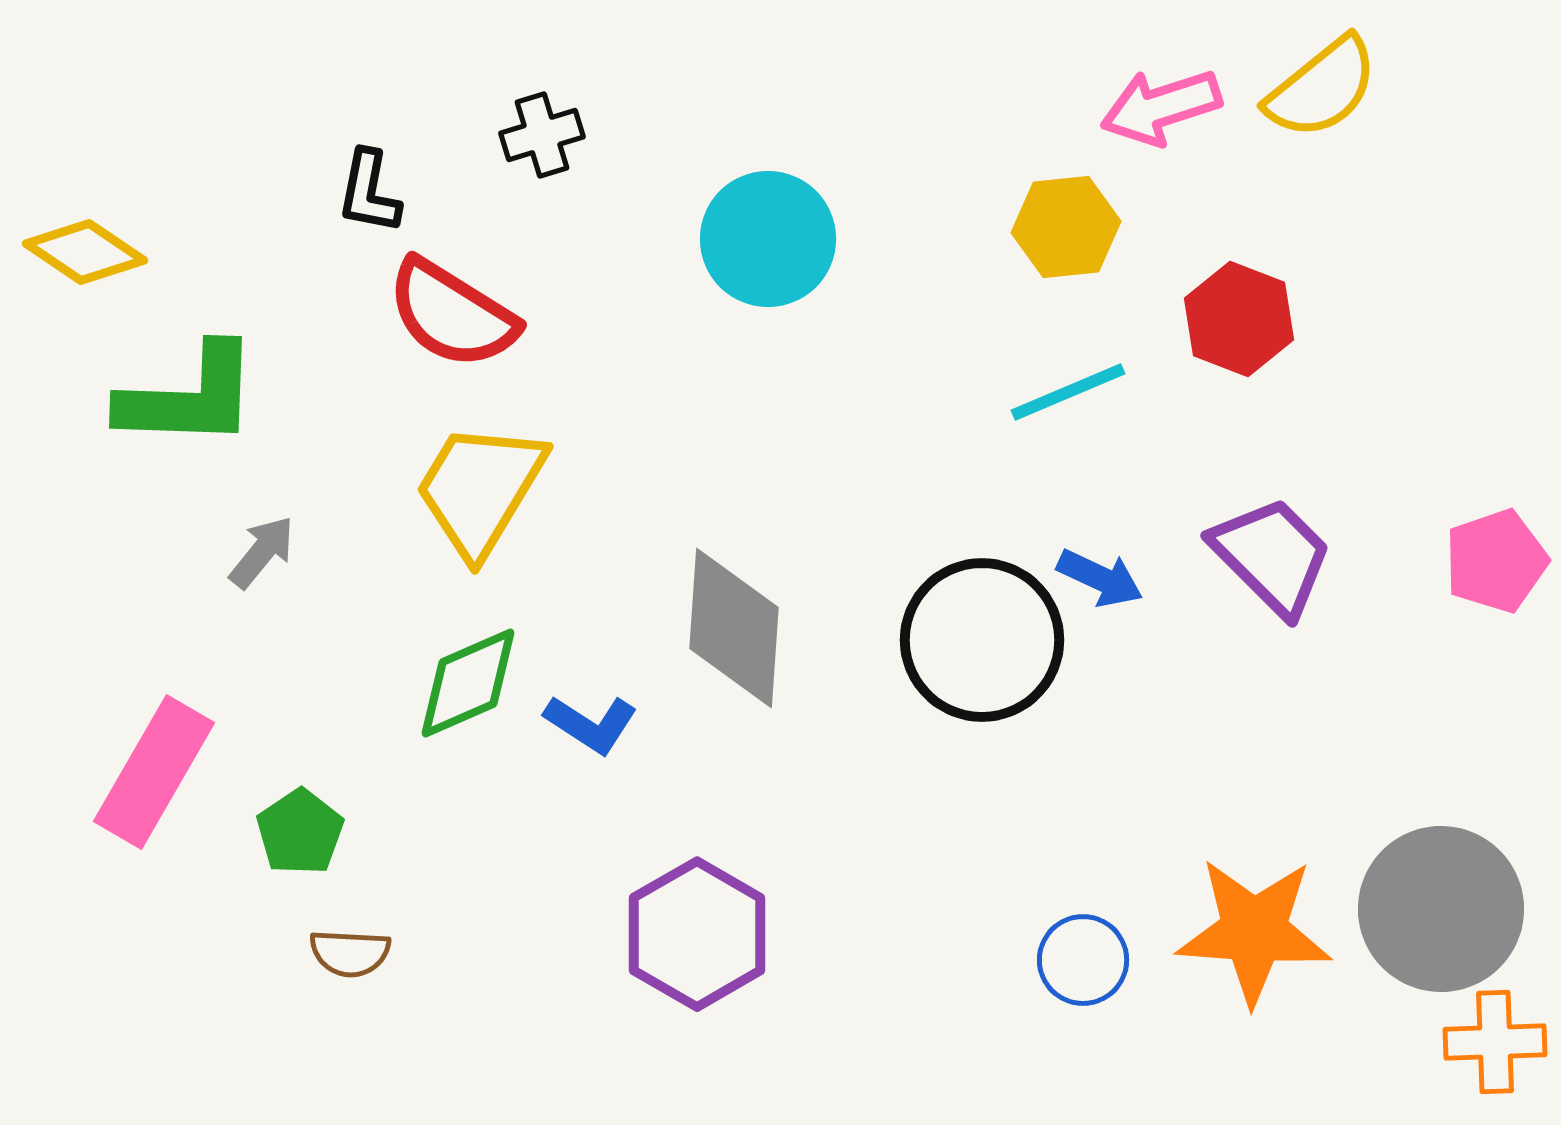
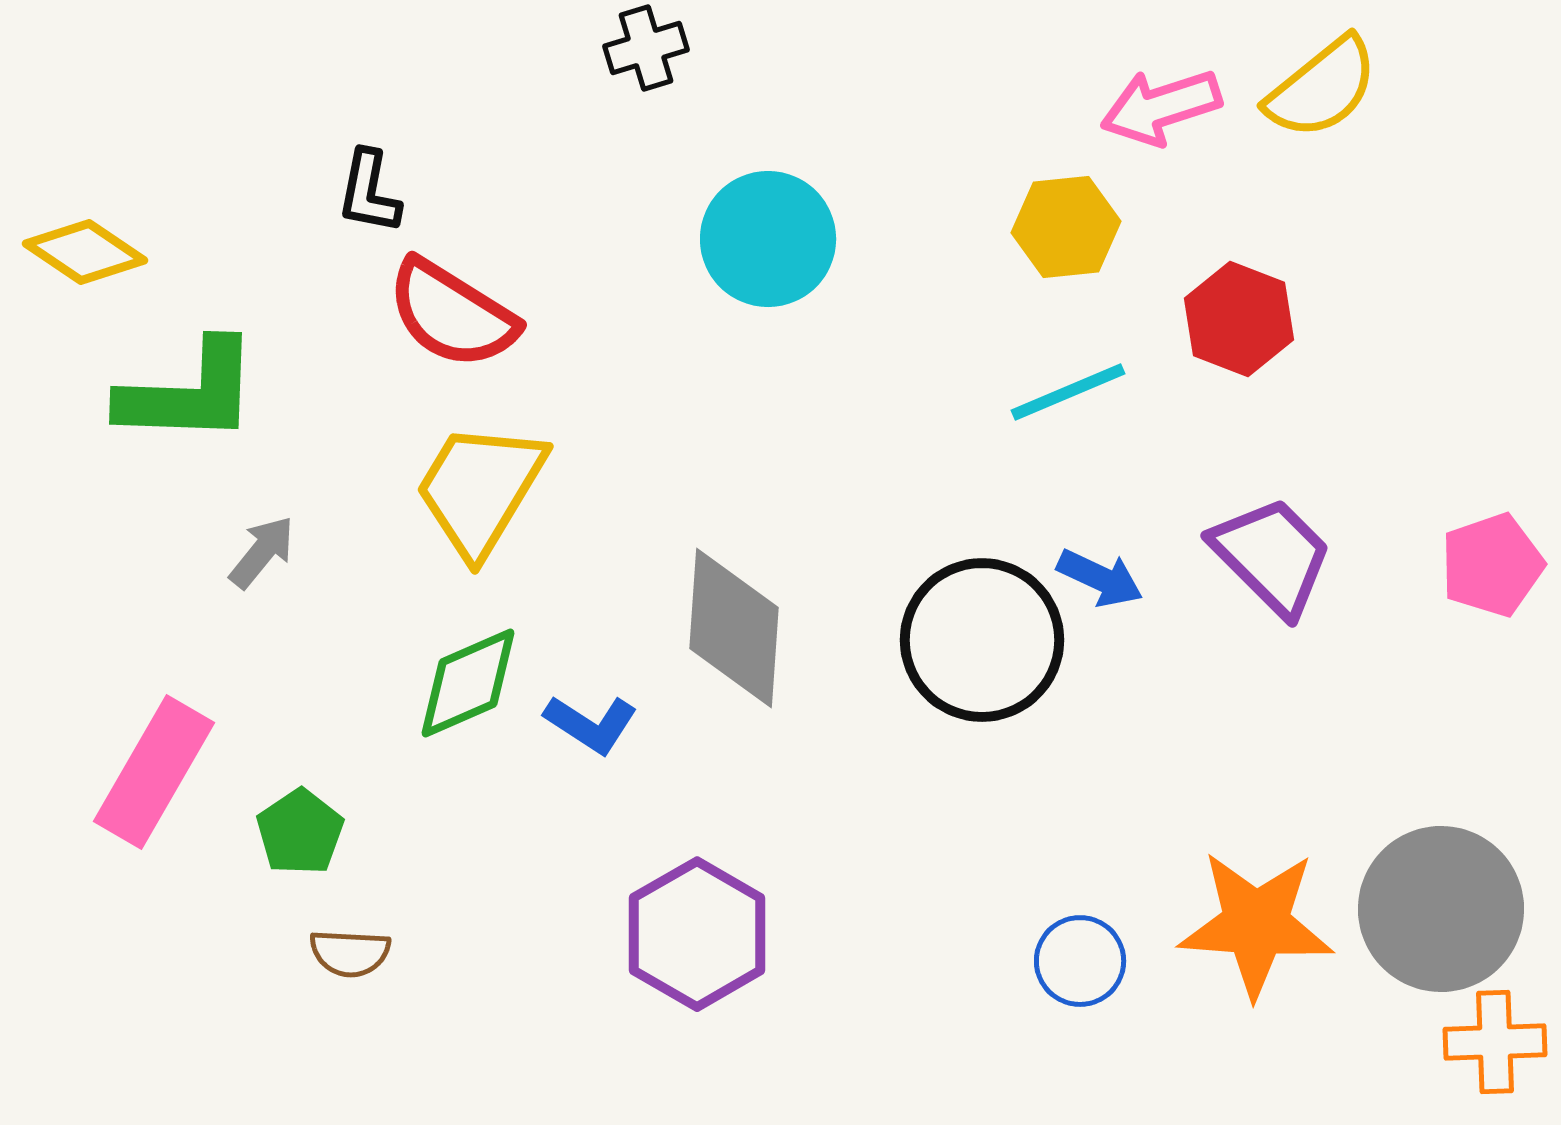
black cross: moved 104 px right, 87 px up
green L-shape: moved 4 px up
pink pentagon: moved 4 px left, 4 px down
orange star: moved 2 px right, 7 px up
blue circle: moved 3 px left, 1 px down
